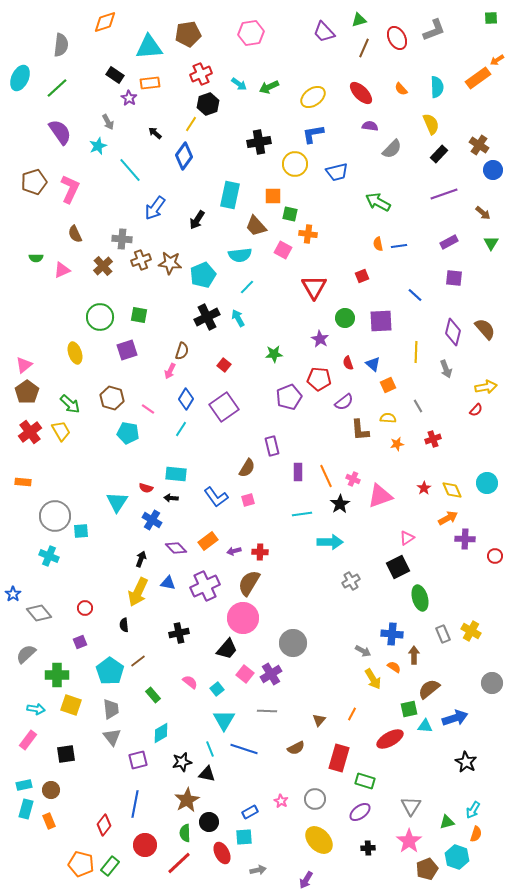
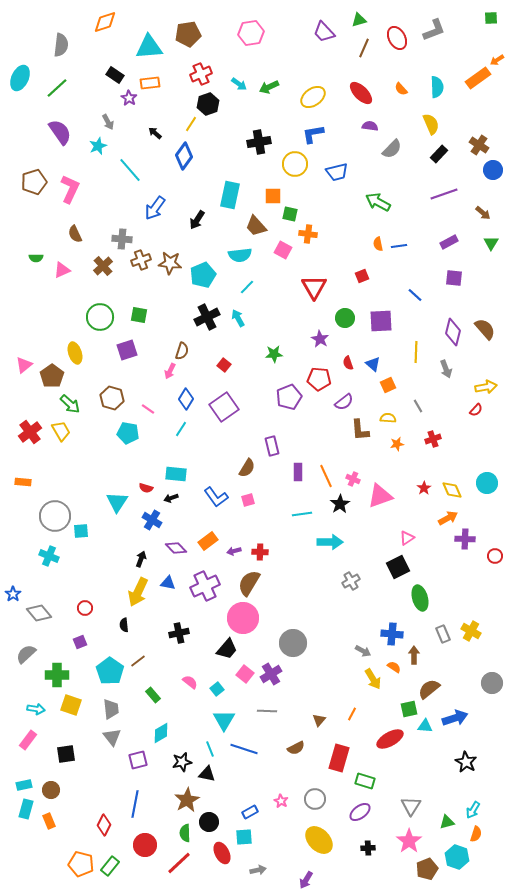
brown pentagon at (27, 392): moved 25 px right, 16 px up
black arrow at (171, 498): rotated 24 degrees counterclockwise
red diamond at (104, 825): rotated 10 degrees counterclockwise
